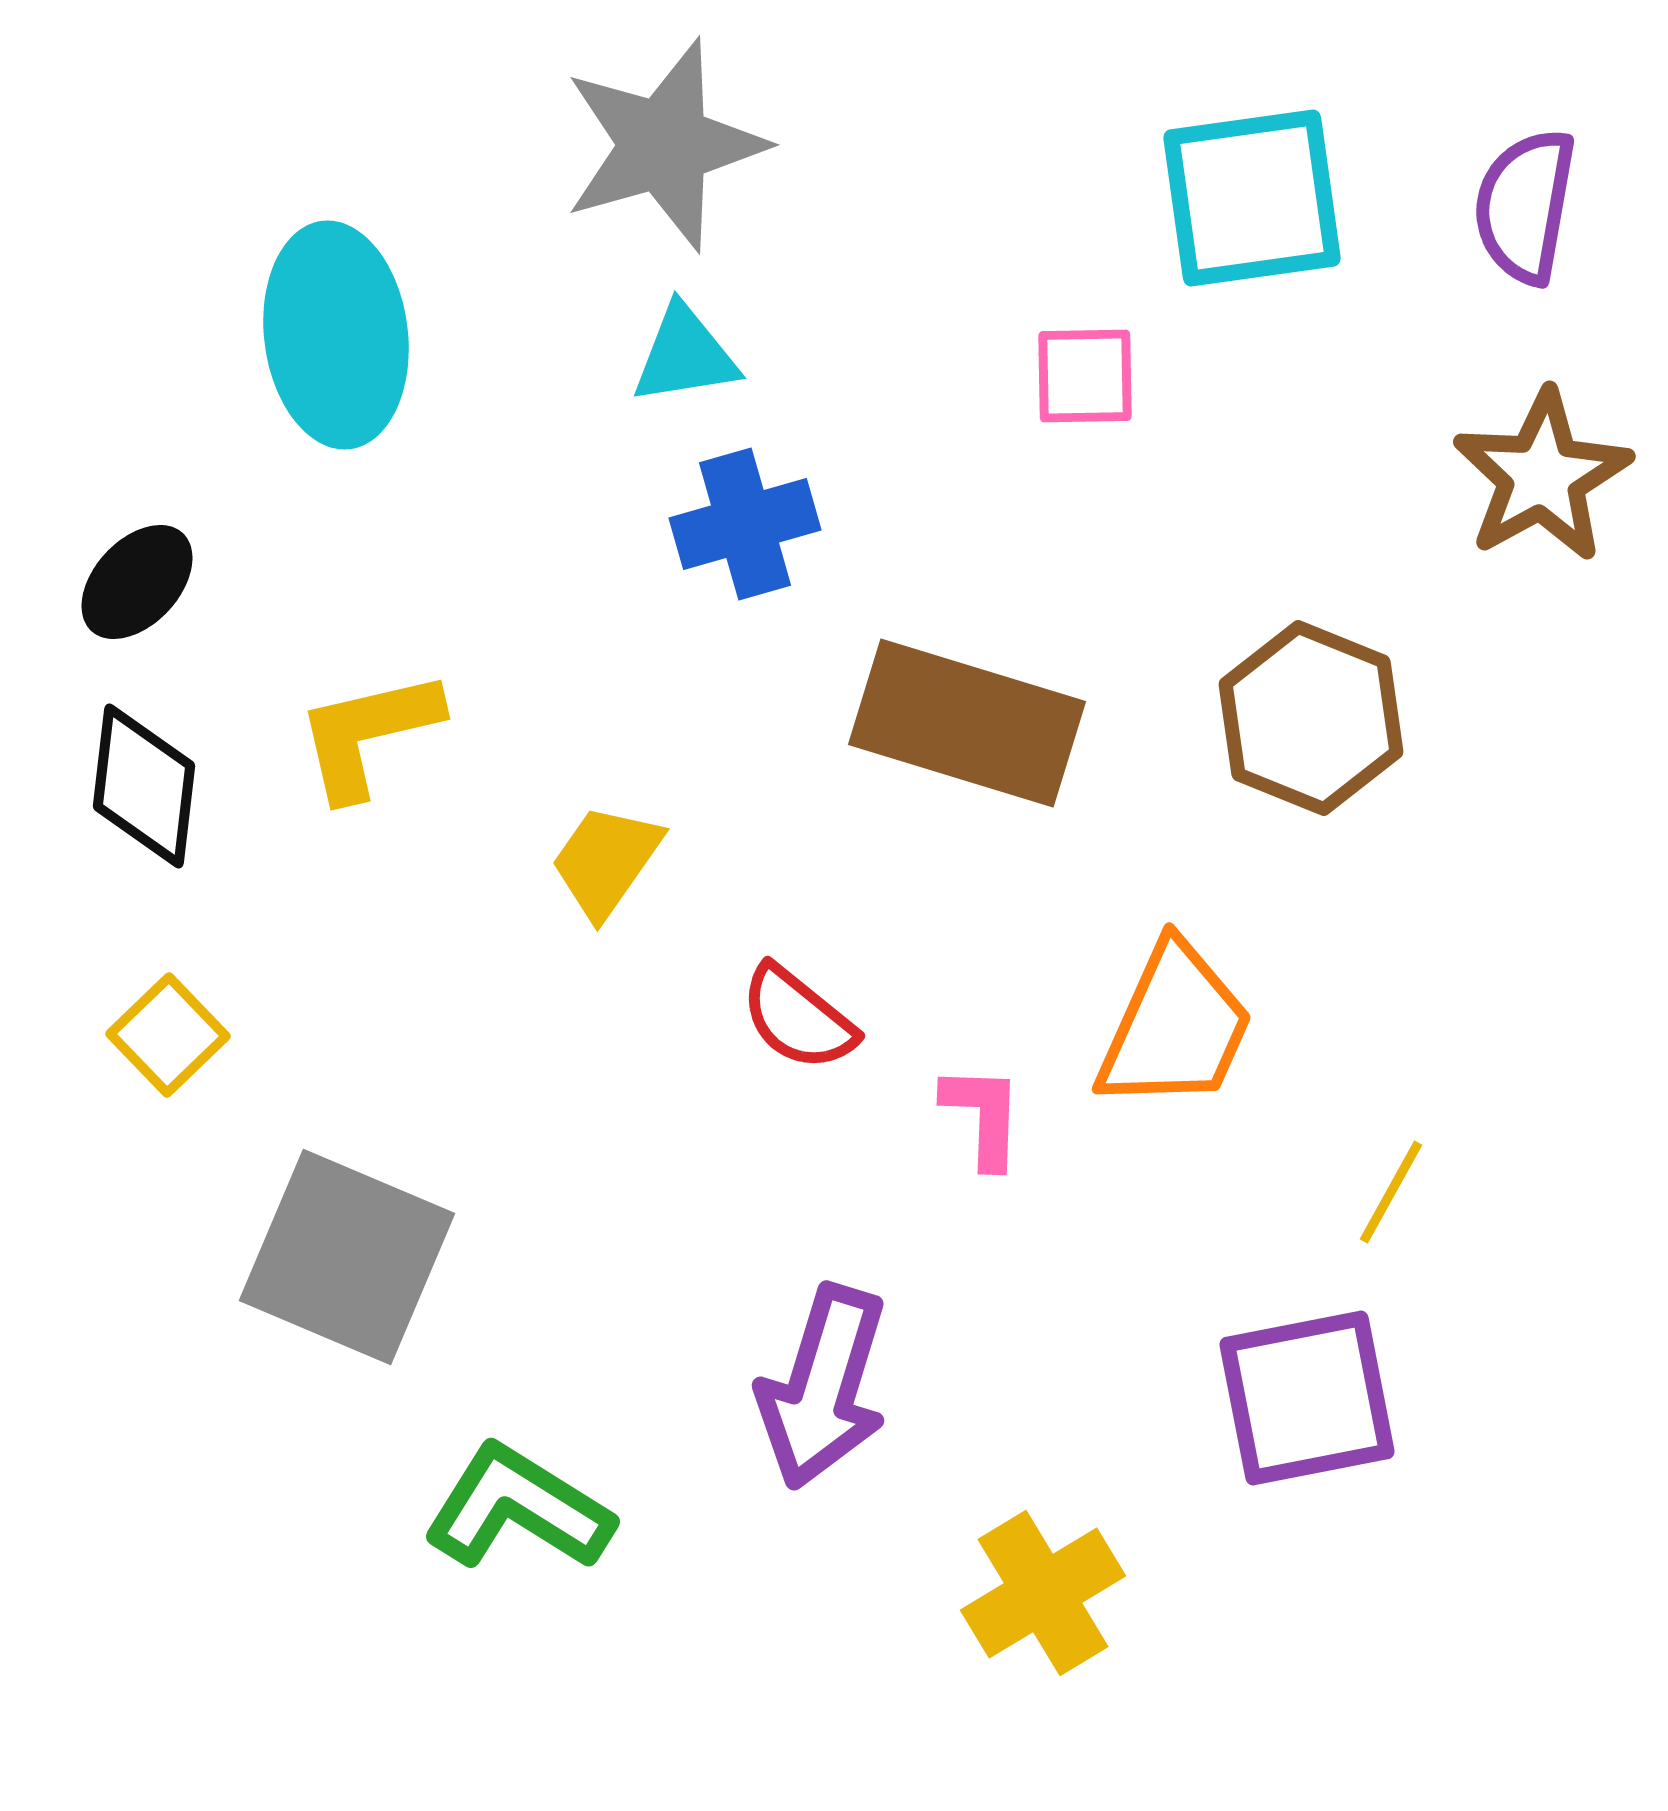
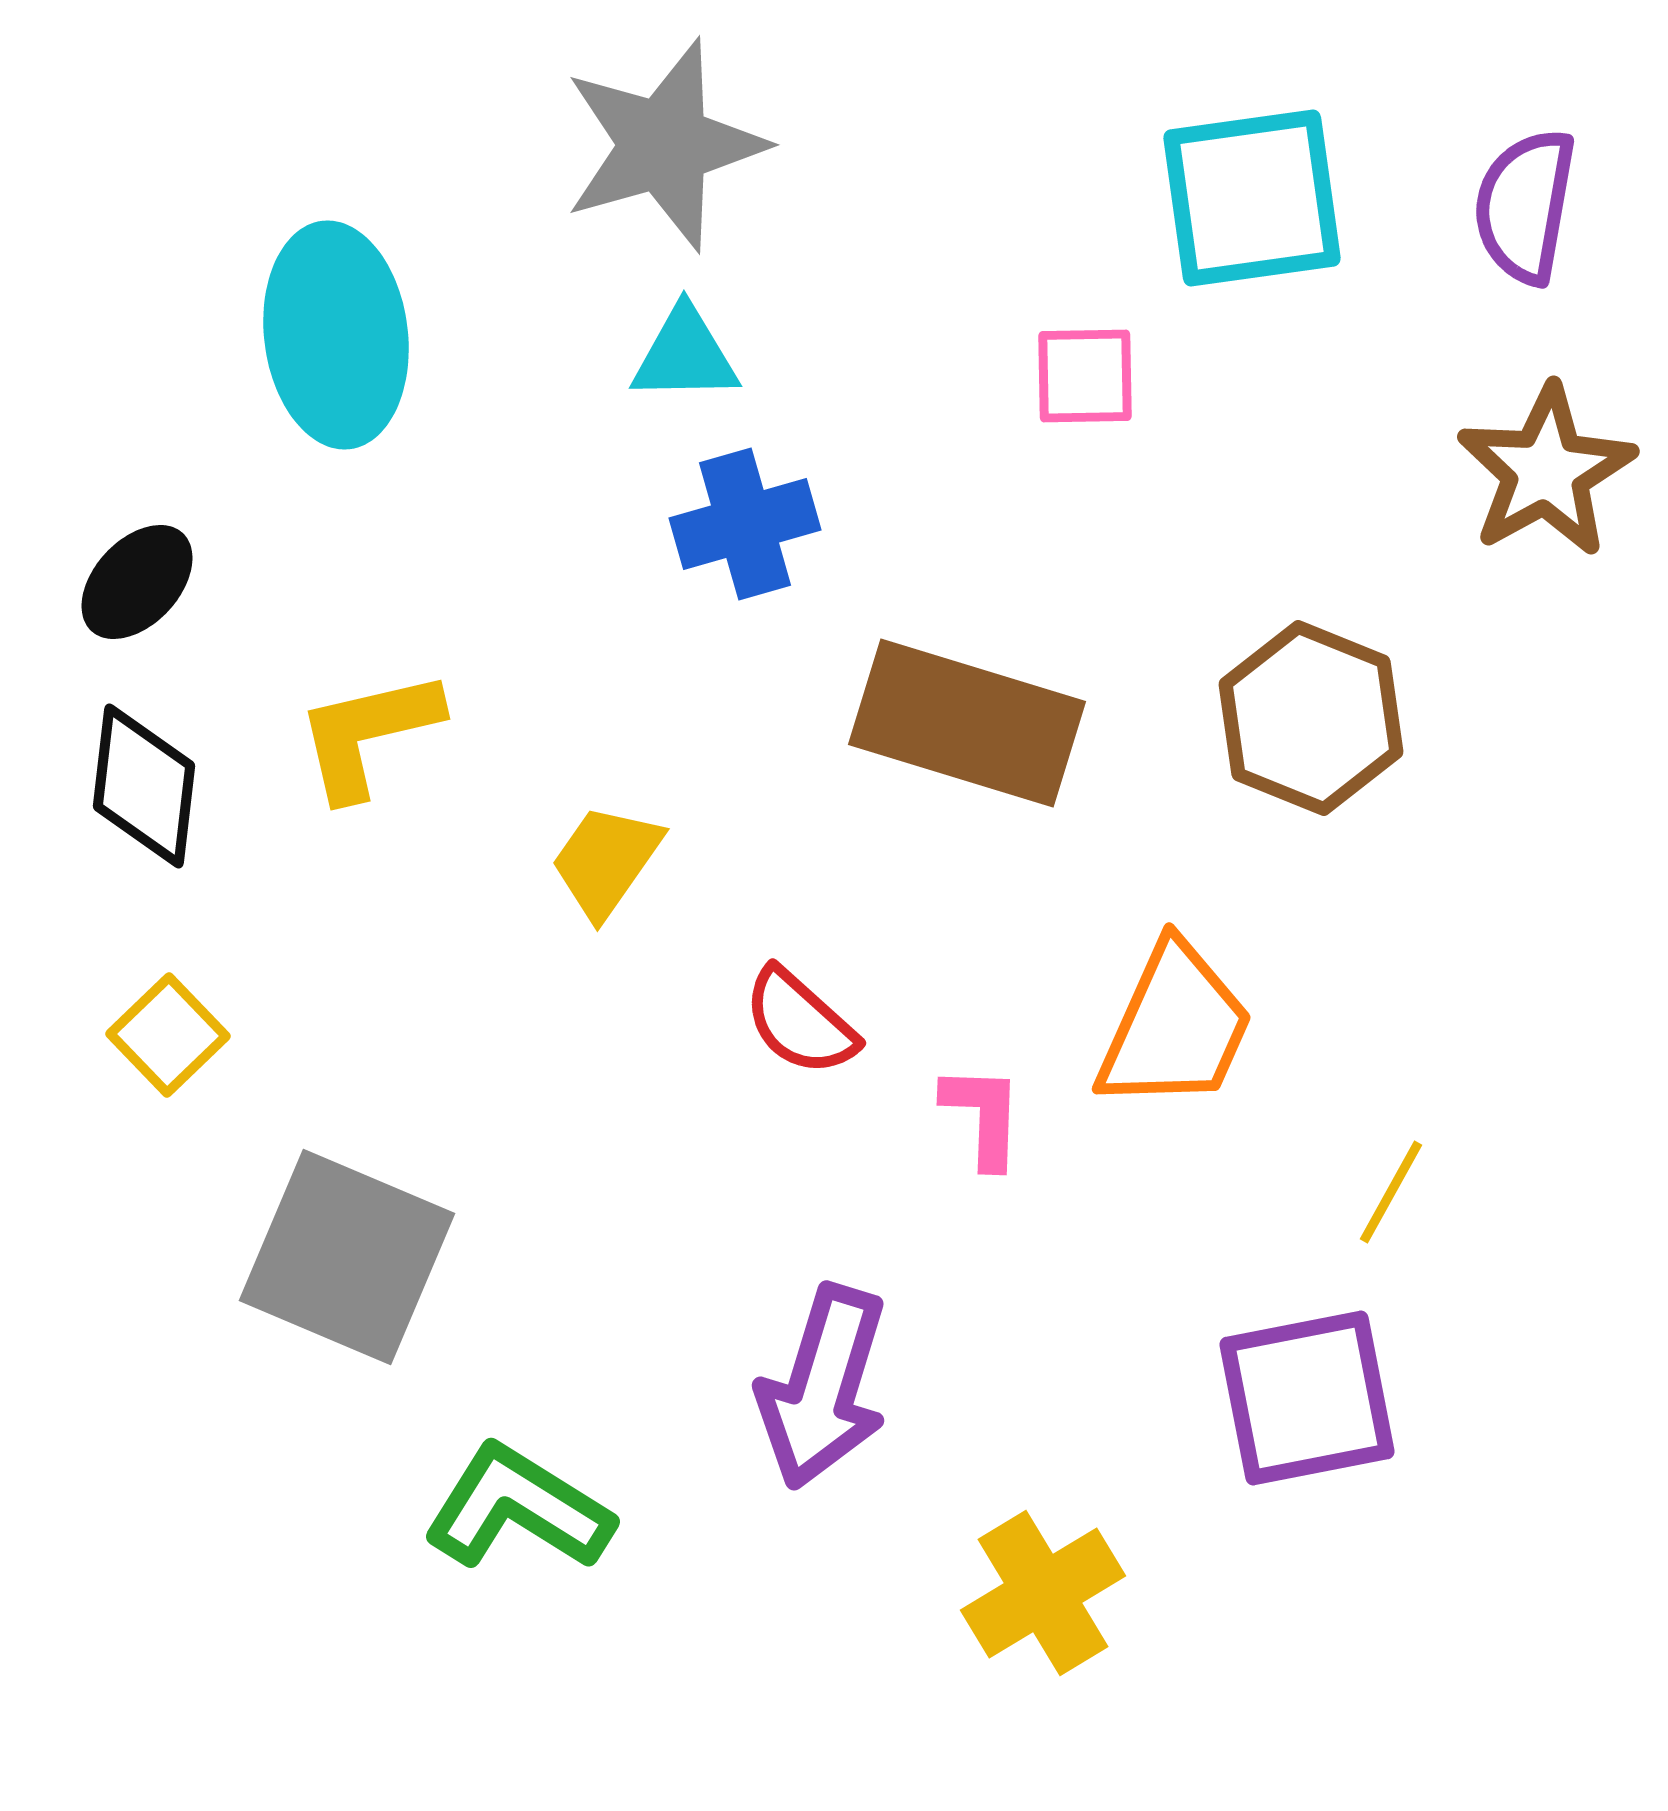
cyan triangle: rotated 8 degrees clockwise
brown star: moved 4 px right, 5 px up
red semicircle: moved 2 px right, 4 px down; rotated 3 degrees clockwise
